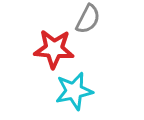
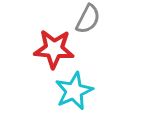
cyan star: rotated 12 degrees counterclockwise
